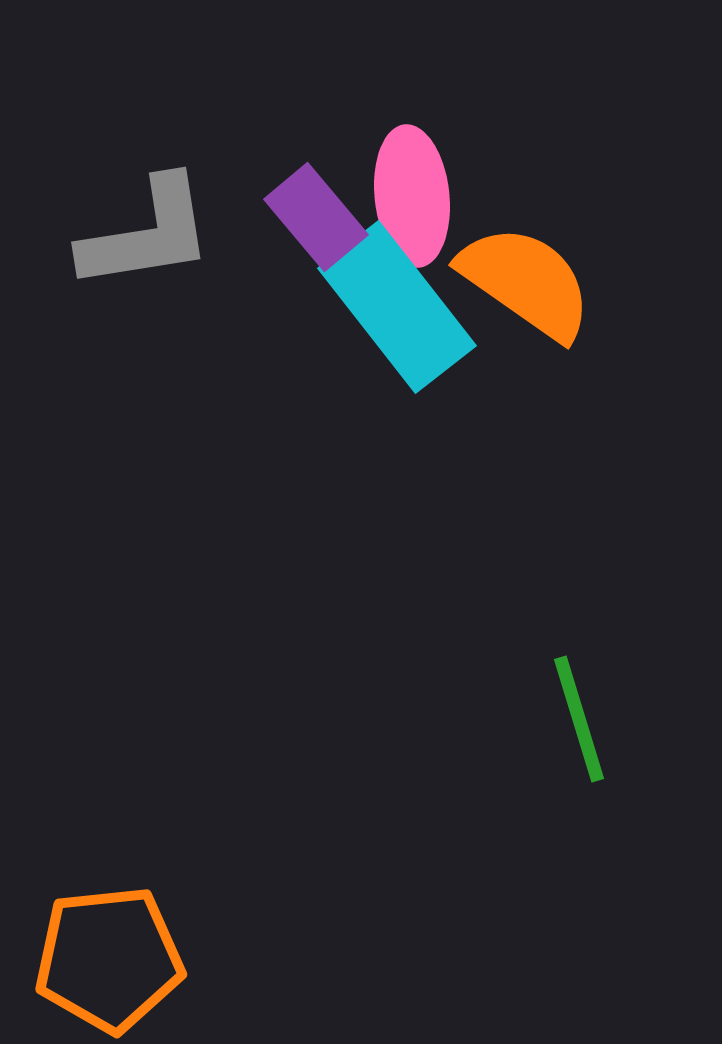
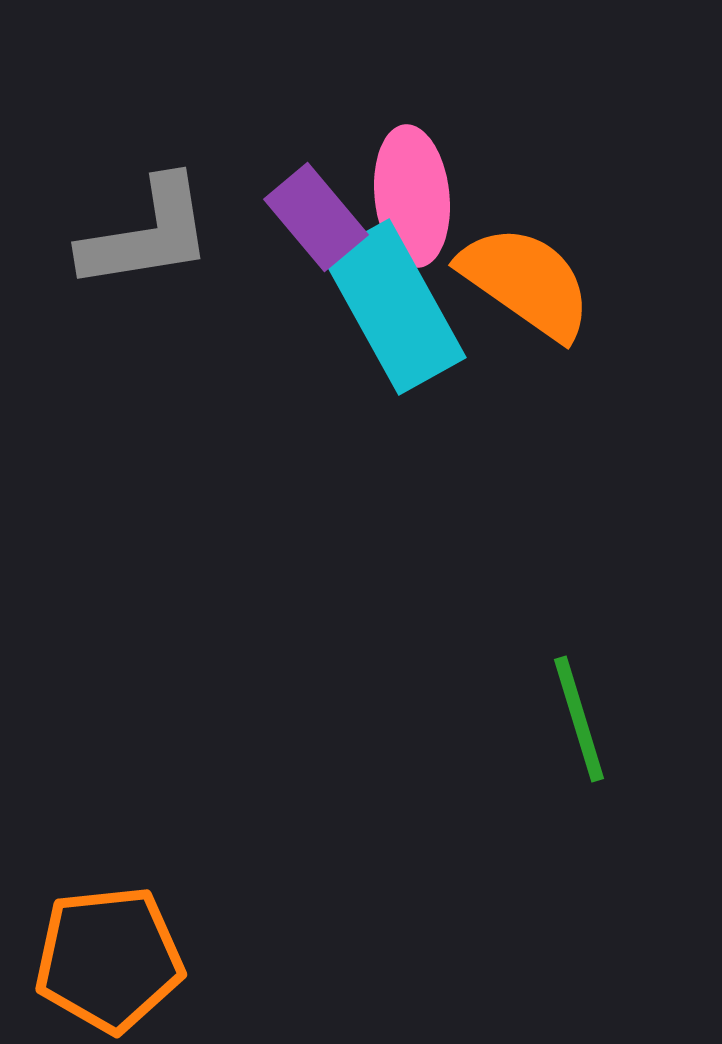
cyan rectangle: moved 3 px left; rotated 9 degrees clockwise
